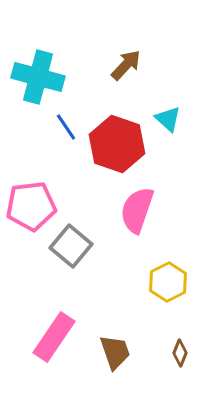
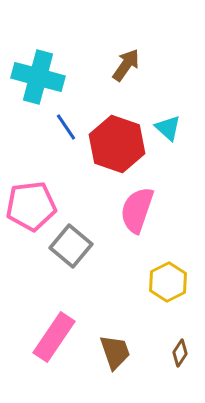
brown arrow: rotated 8 degrees counterclockwise
cyan triangle: moved 9 px down
brown diamond: rotated 12 degrees clockwise
